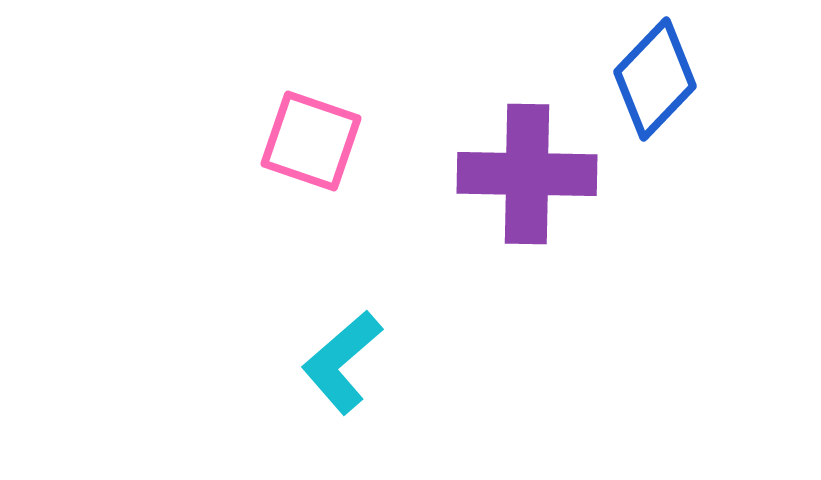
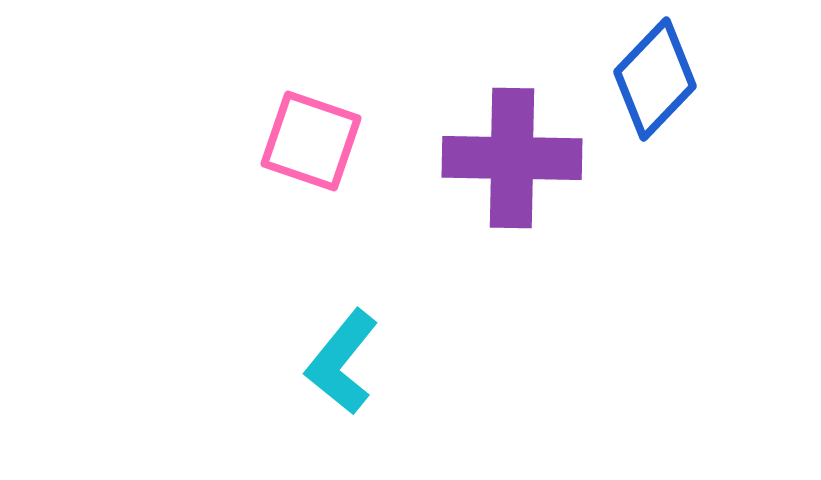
purple cross: moved 15 px left, 16 px up
cyan L-shape: rotated 10 degrees counterclockwise
